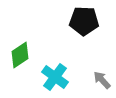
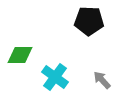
black pentagon: moved 5 px right
green diamond: rotated 32 degrees clockwise
